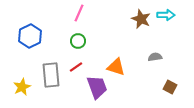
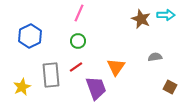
orange triangle: rotated 48 degrees clockwise
purple trapezoid: moved 1 px left, 1 px down
